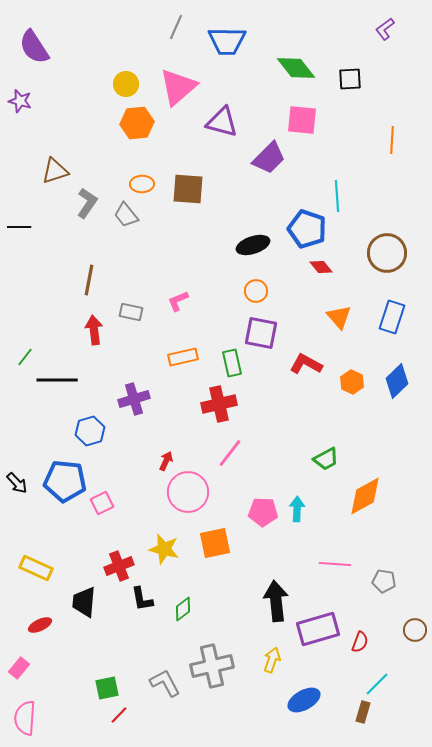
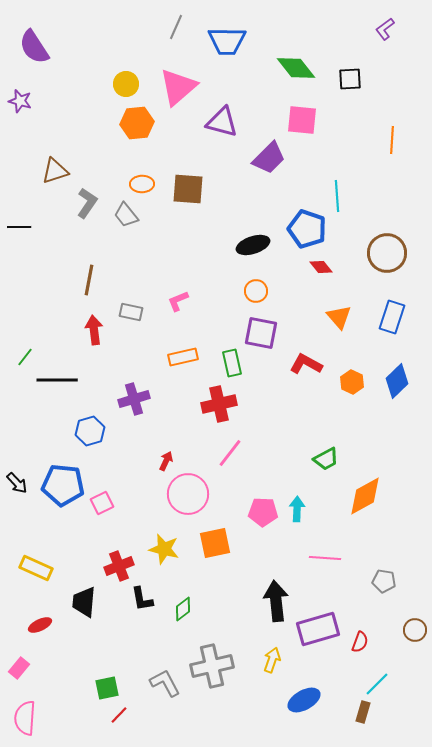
blue pentagon at (65, 481): moved 2 px left, 4 px down
pink circle at (188, 492): moved 2 px down
pink line at (335, 564): moved 10 px left, 6 px up
